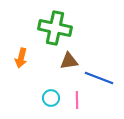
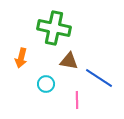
green cross: moved 1 px left
brown triangle: rotated 18 degrees clockwise
blue line: rotated 12 degrees clockwise
cyan circle: moved 5 px left, 14 px up
